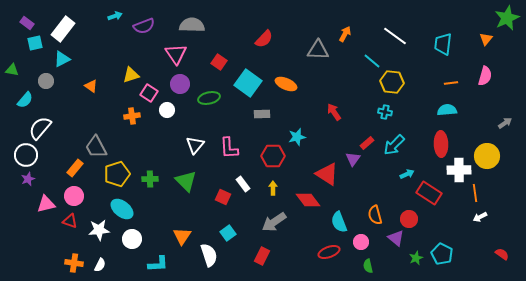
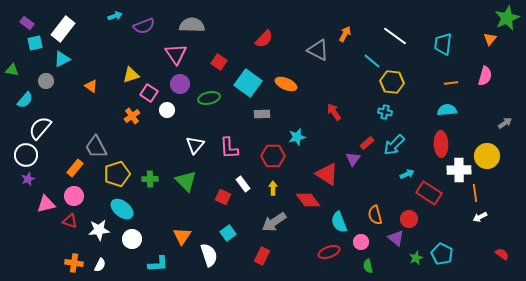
orange triangle at (486, 39): moved 4 px right
gray triangle at (318, 50): rotated 25 degrees clockwise
orange cross at (132, 116): rotated 28 degrees counterclockwise
